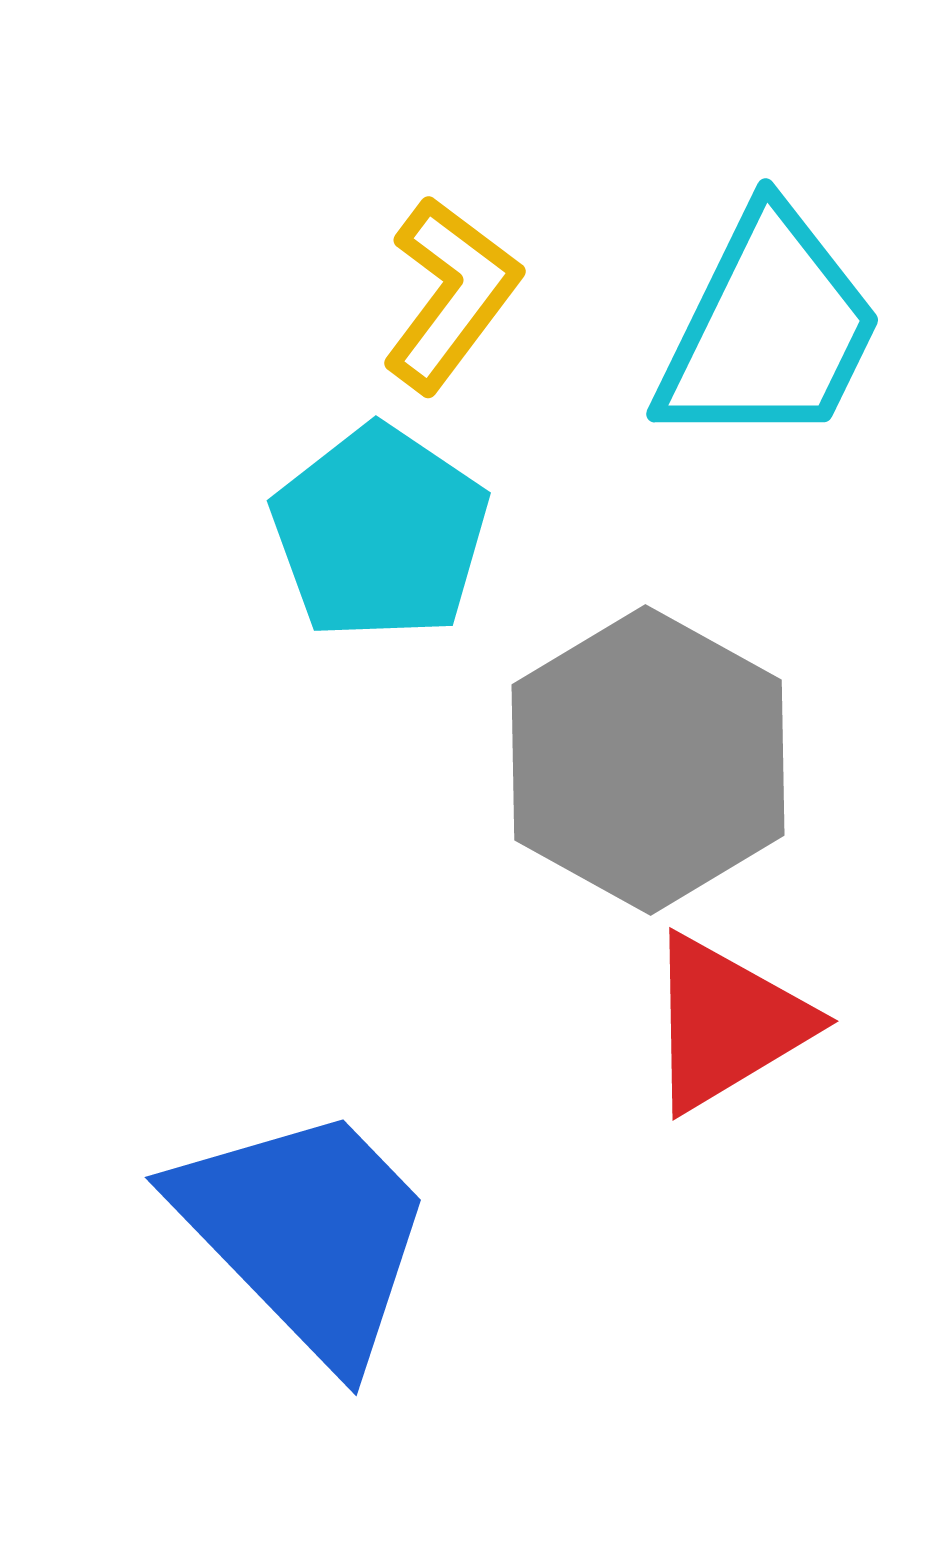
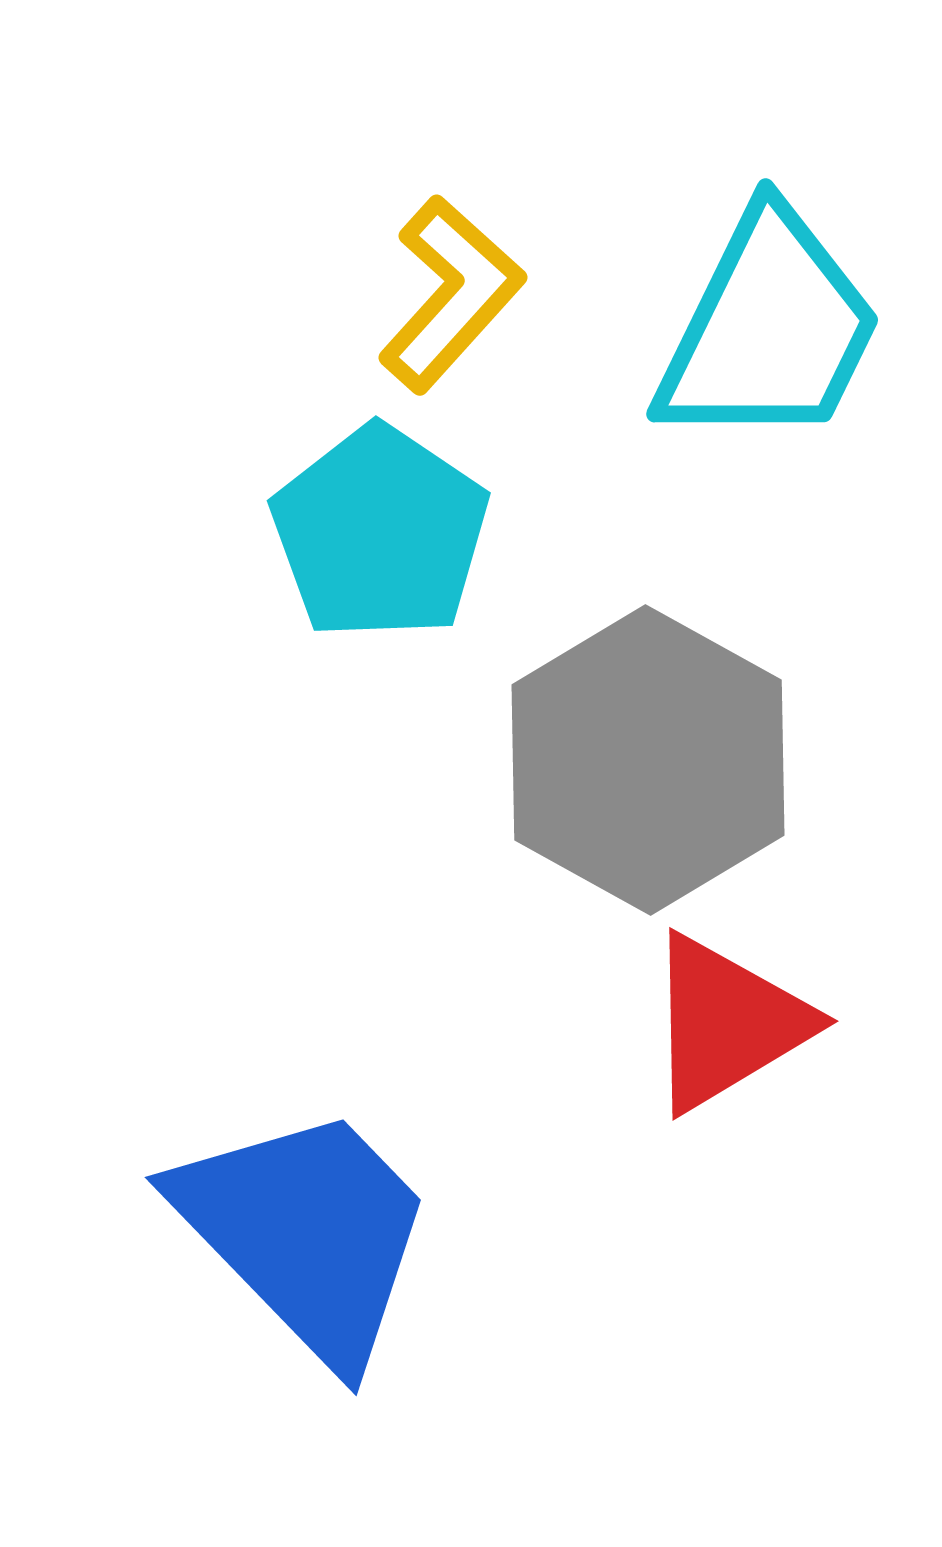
yellow L-shape: rotated 5 degrees clockwise
